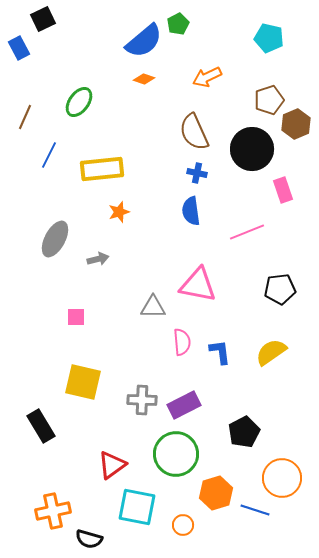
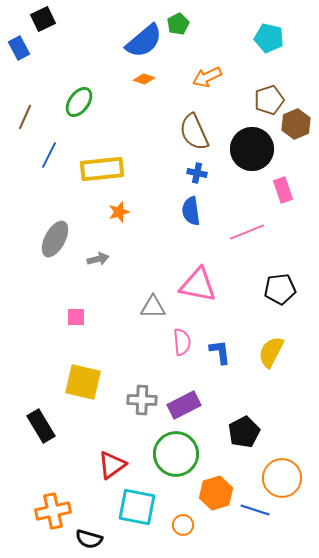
yellow semicircle at (271, 352): rotated 28 degrees counterclockwise
